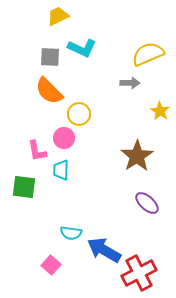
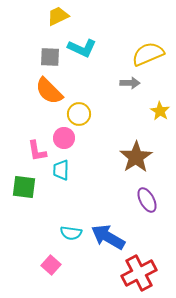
brown star: moved 1 px left, 1 px down
purple ellipse: moved 3 px up; rotated 20 degrees clockwise
blue arrow: moved 4 px right, 13 px up
